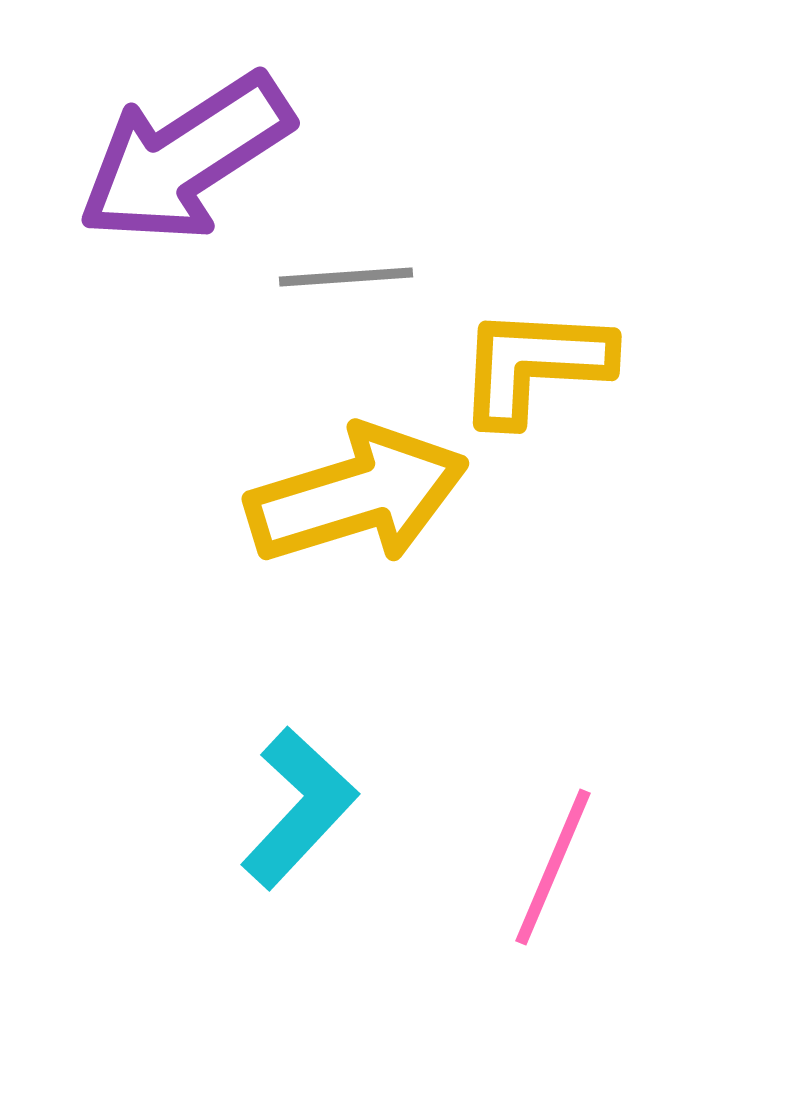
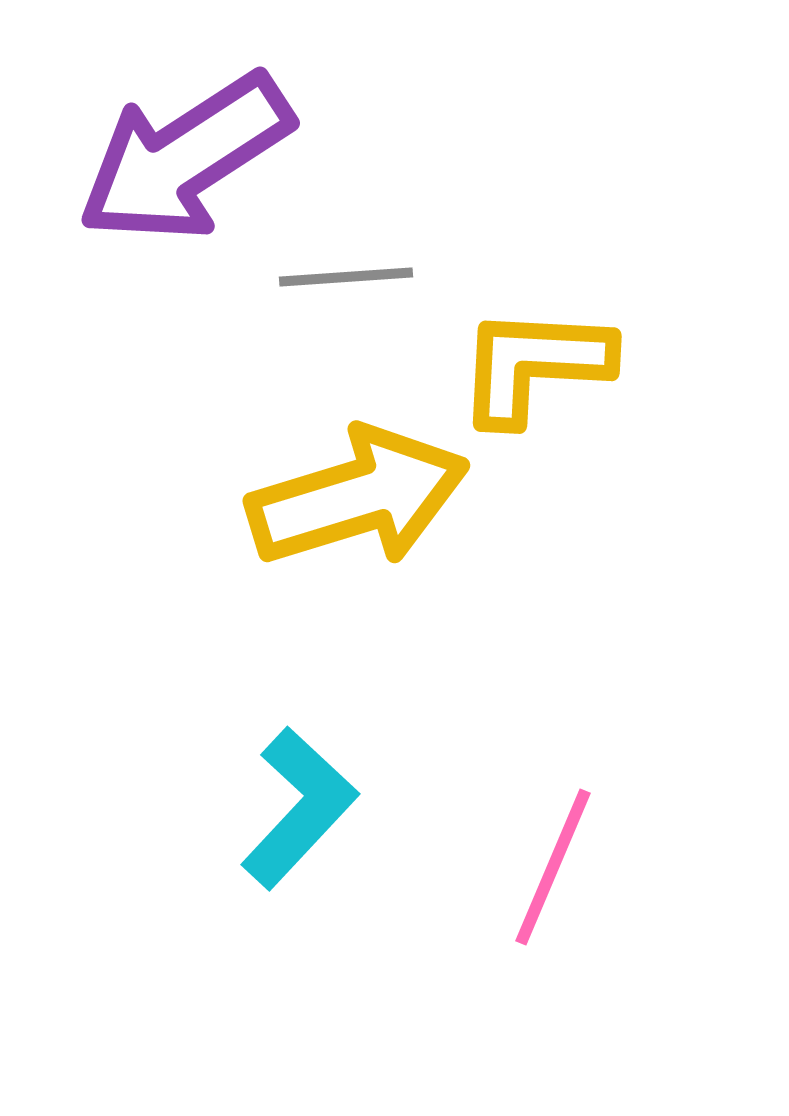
yellow arrow: moved 1 px right, 2 px down
